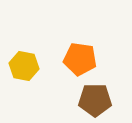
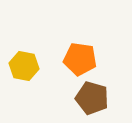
brown pentagon: moved 3 px left, 2 px up; rotated 16 degrees clockwise
